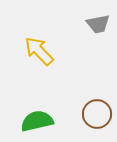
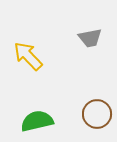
gray trapezoid: moved 8 px left, 14 px down
yellow arrow: moved 11 px left, 5 px down
